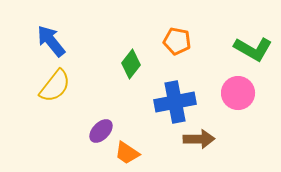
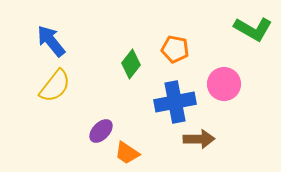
orange pentagon: moved 2 px left, 8 px down
green L-shape: moved 20 px up
pink circle: moved 14 px left, 9 px up
